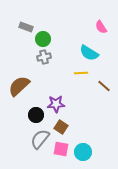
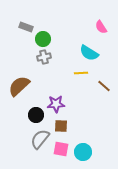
brown square: moved 1 px up; rotated 32 degrees counterclockwise
